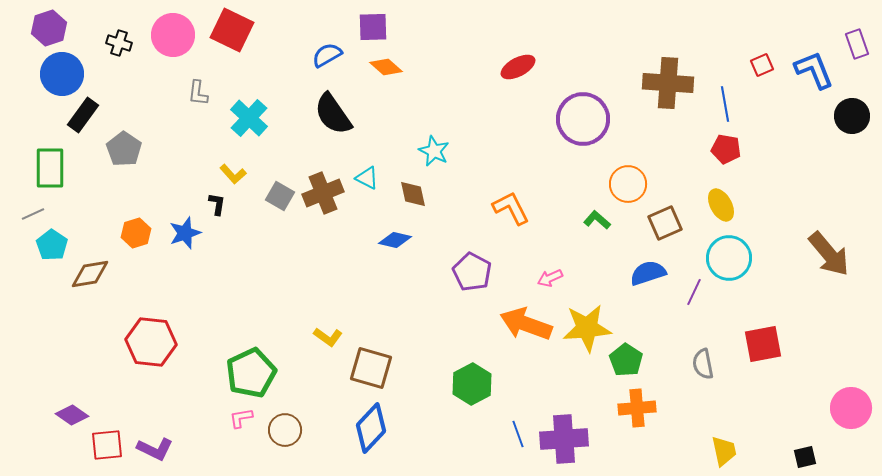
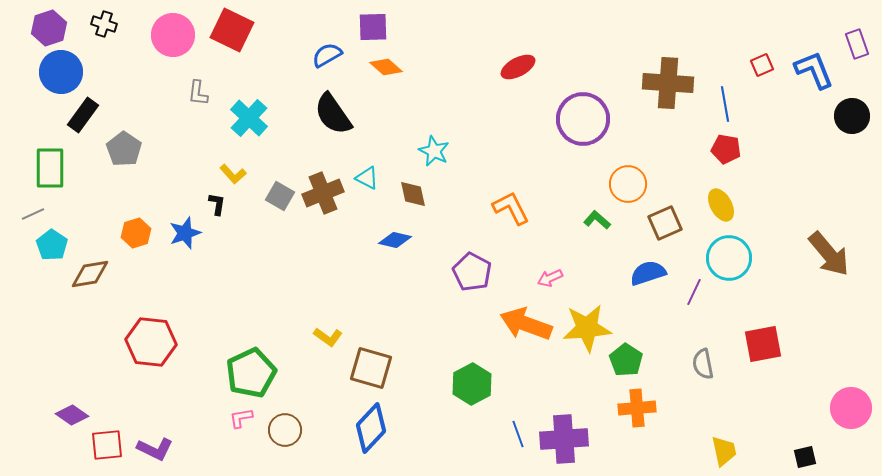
black cross at (119, 43): moved 15 px left, 19 px up
blue circle at (62, 74): moved 1 px left, 2 px up
